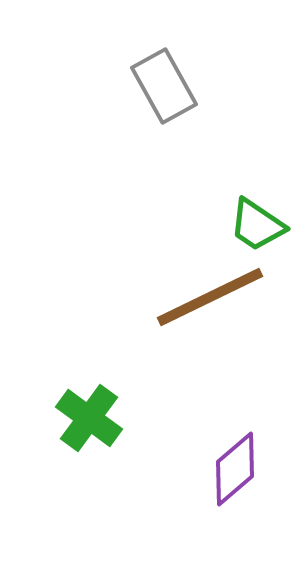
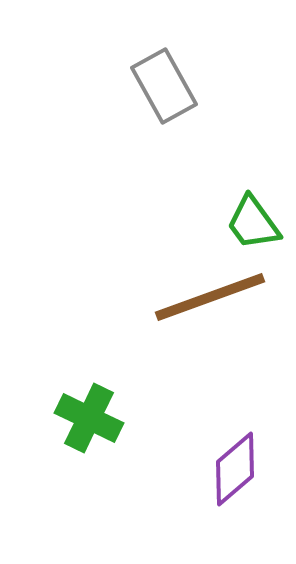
green trapezoid: moved 4 px left, 2 px up; rotated 20 degrees clockwise
brown line: rotated 6 degrees clockwise
green cross: rotated 10 degrees counterclockwise
